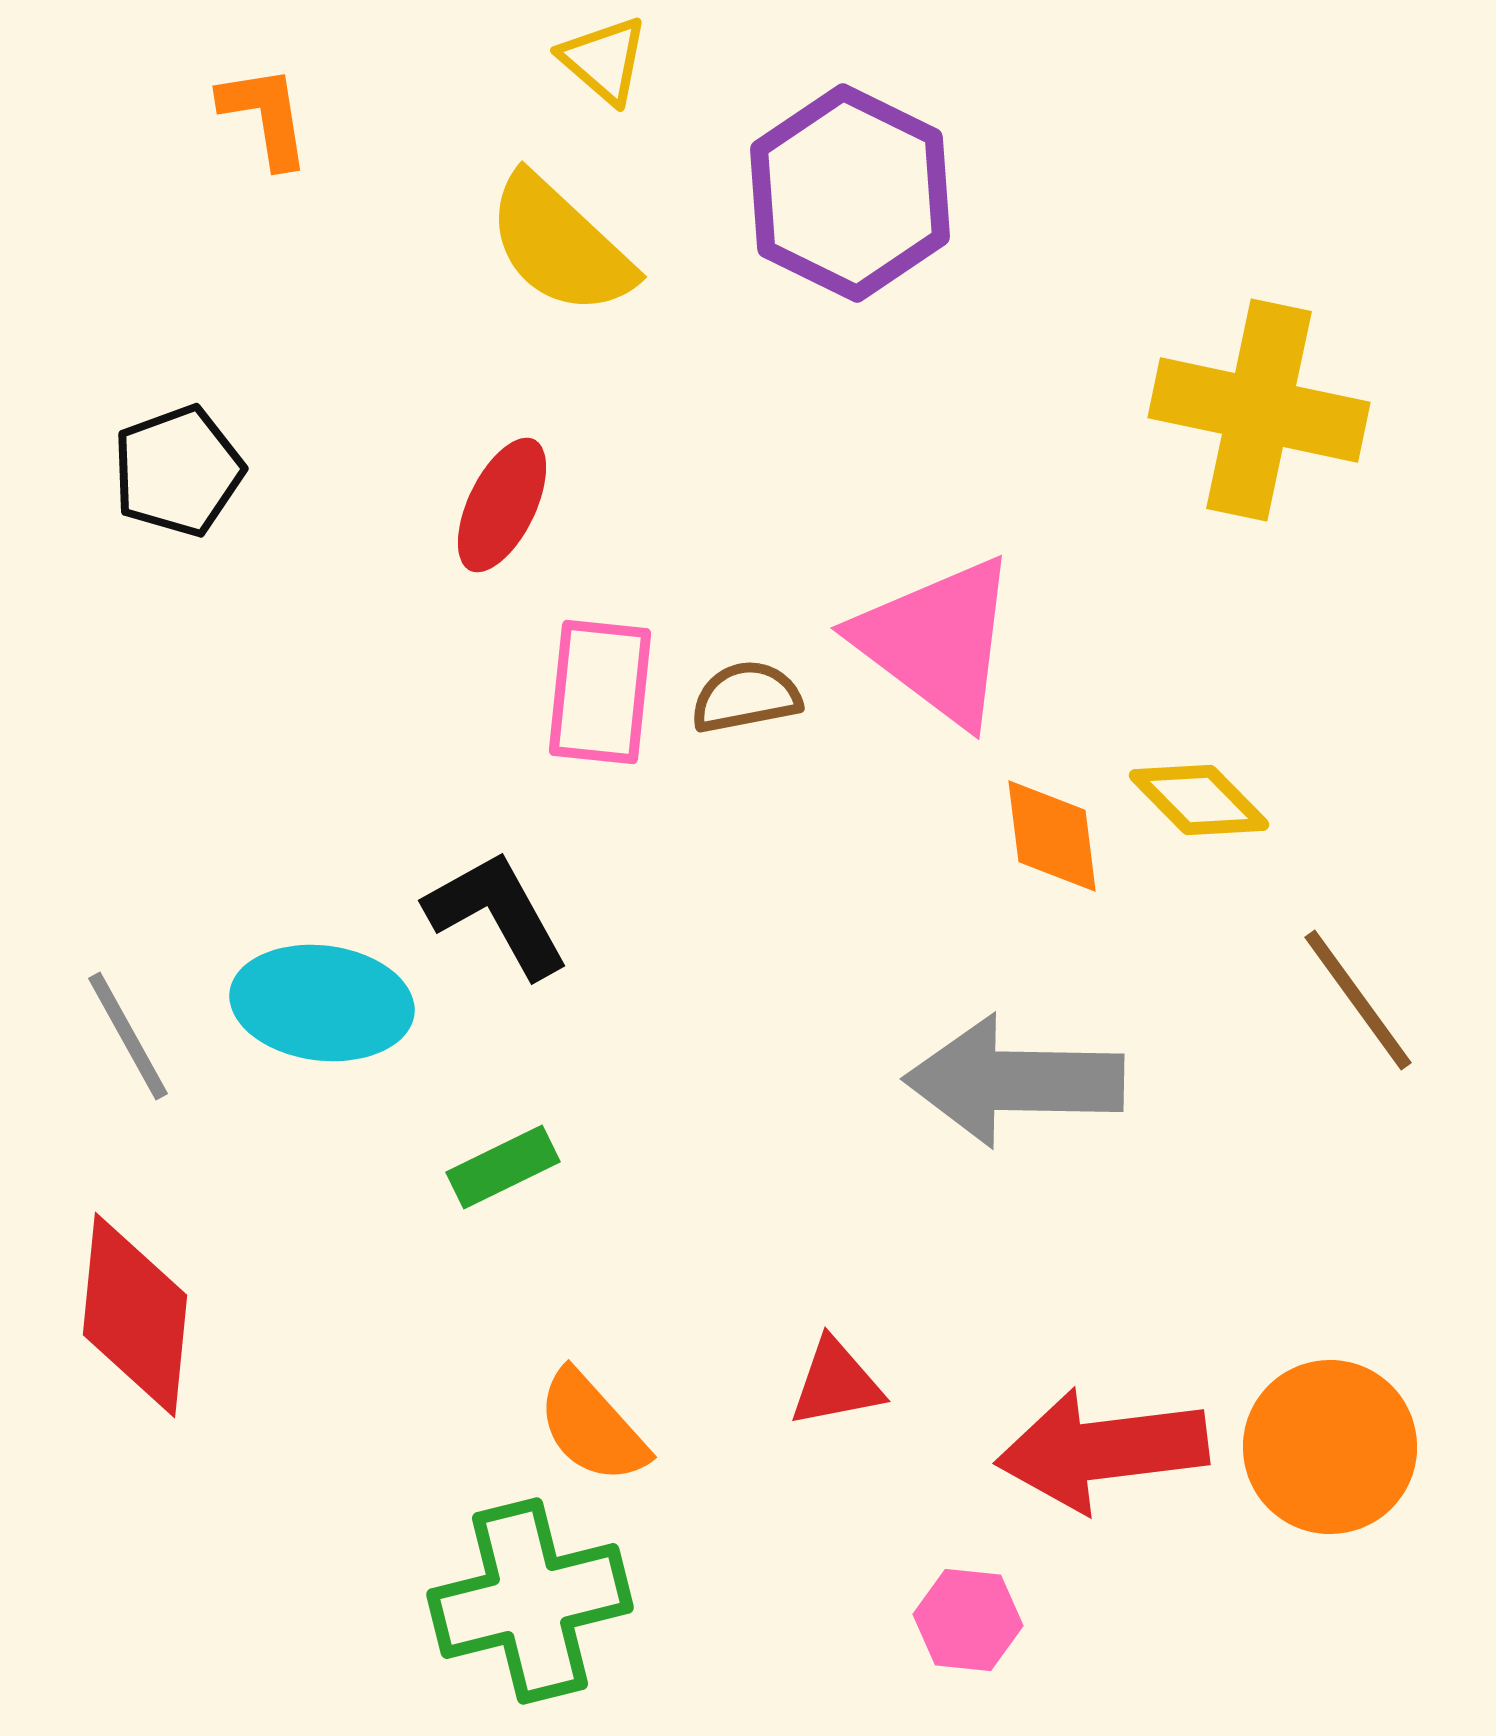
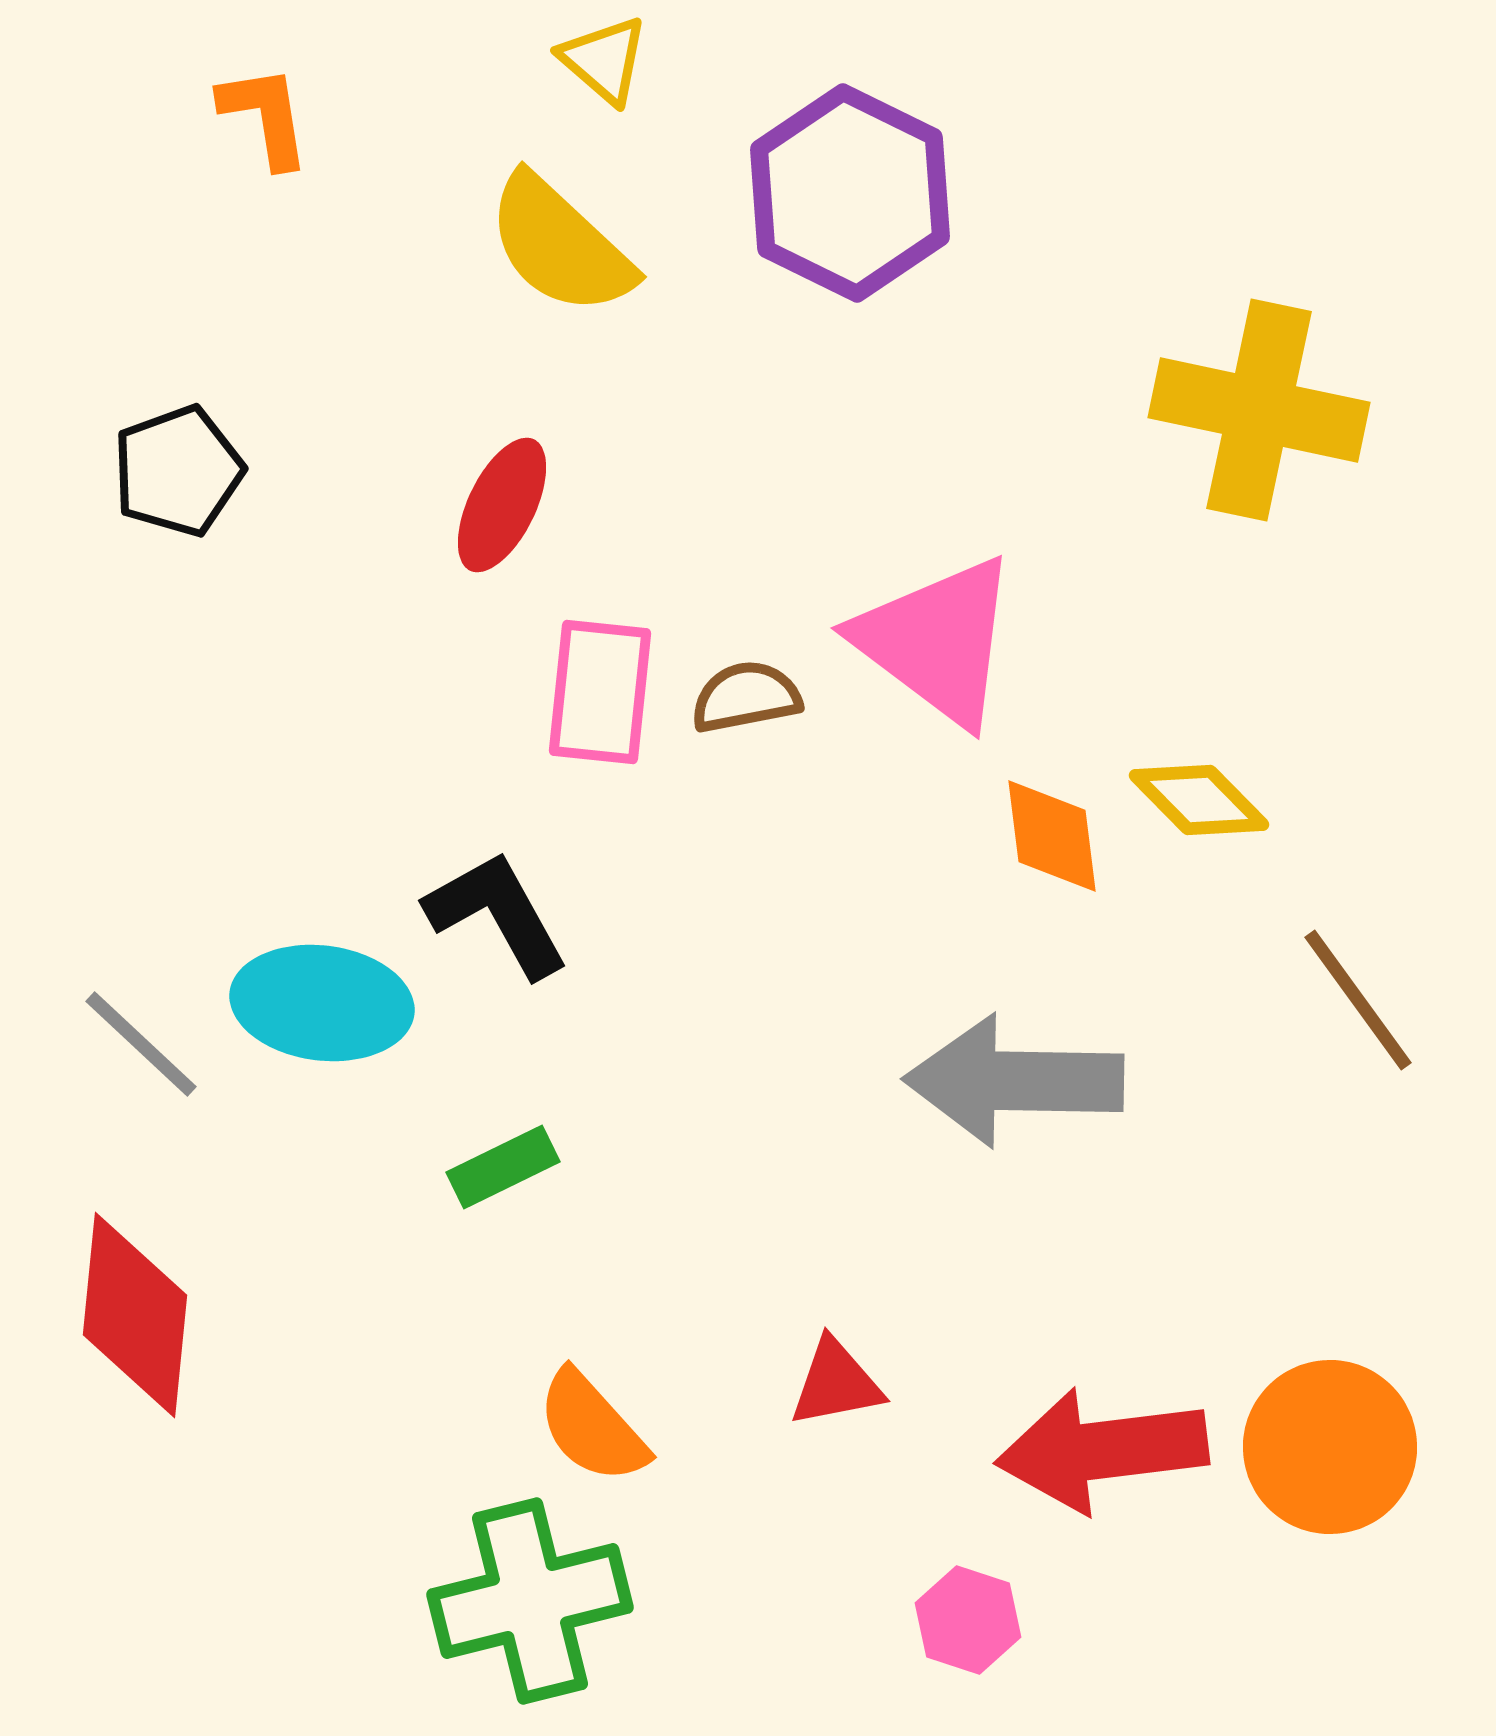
gray line: moved 13 px right, 8 px down; rotated 18 degrees counterclockwise
pink hexagon: rotated 12 degrees clockwise
